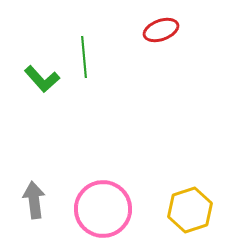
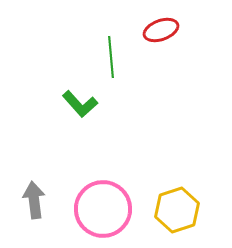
green line: moved 27 px right
green L-shape: moved 38 px right, 25 px down
yellow hexagon: moved 13 px left
